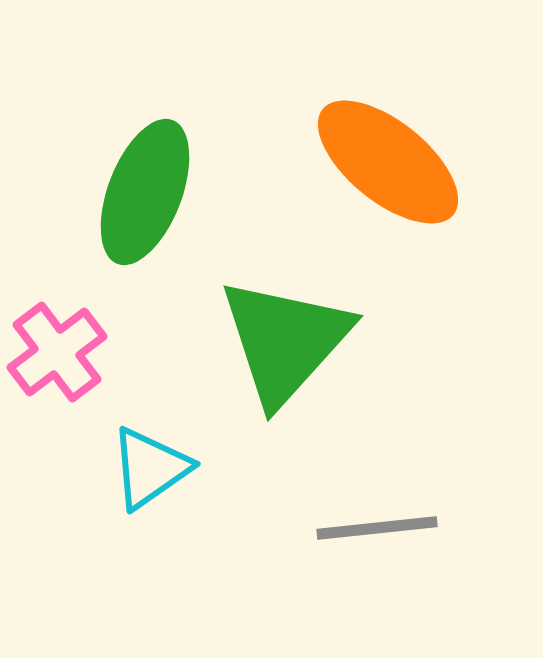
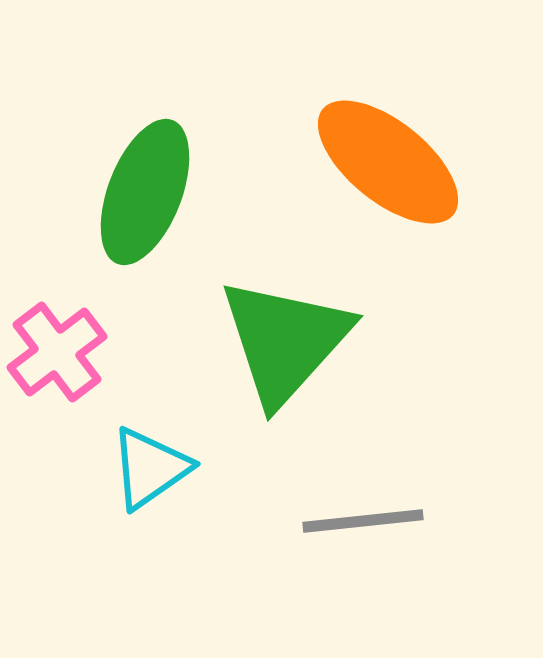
gray line: moved 14 px left, 7 px up
